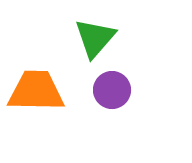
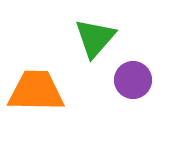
purple circle: moved 21 px right, 10 px up
